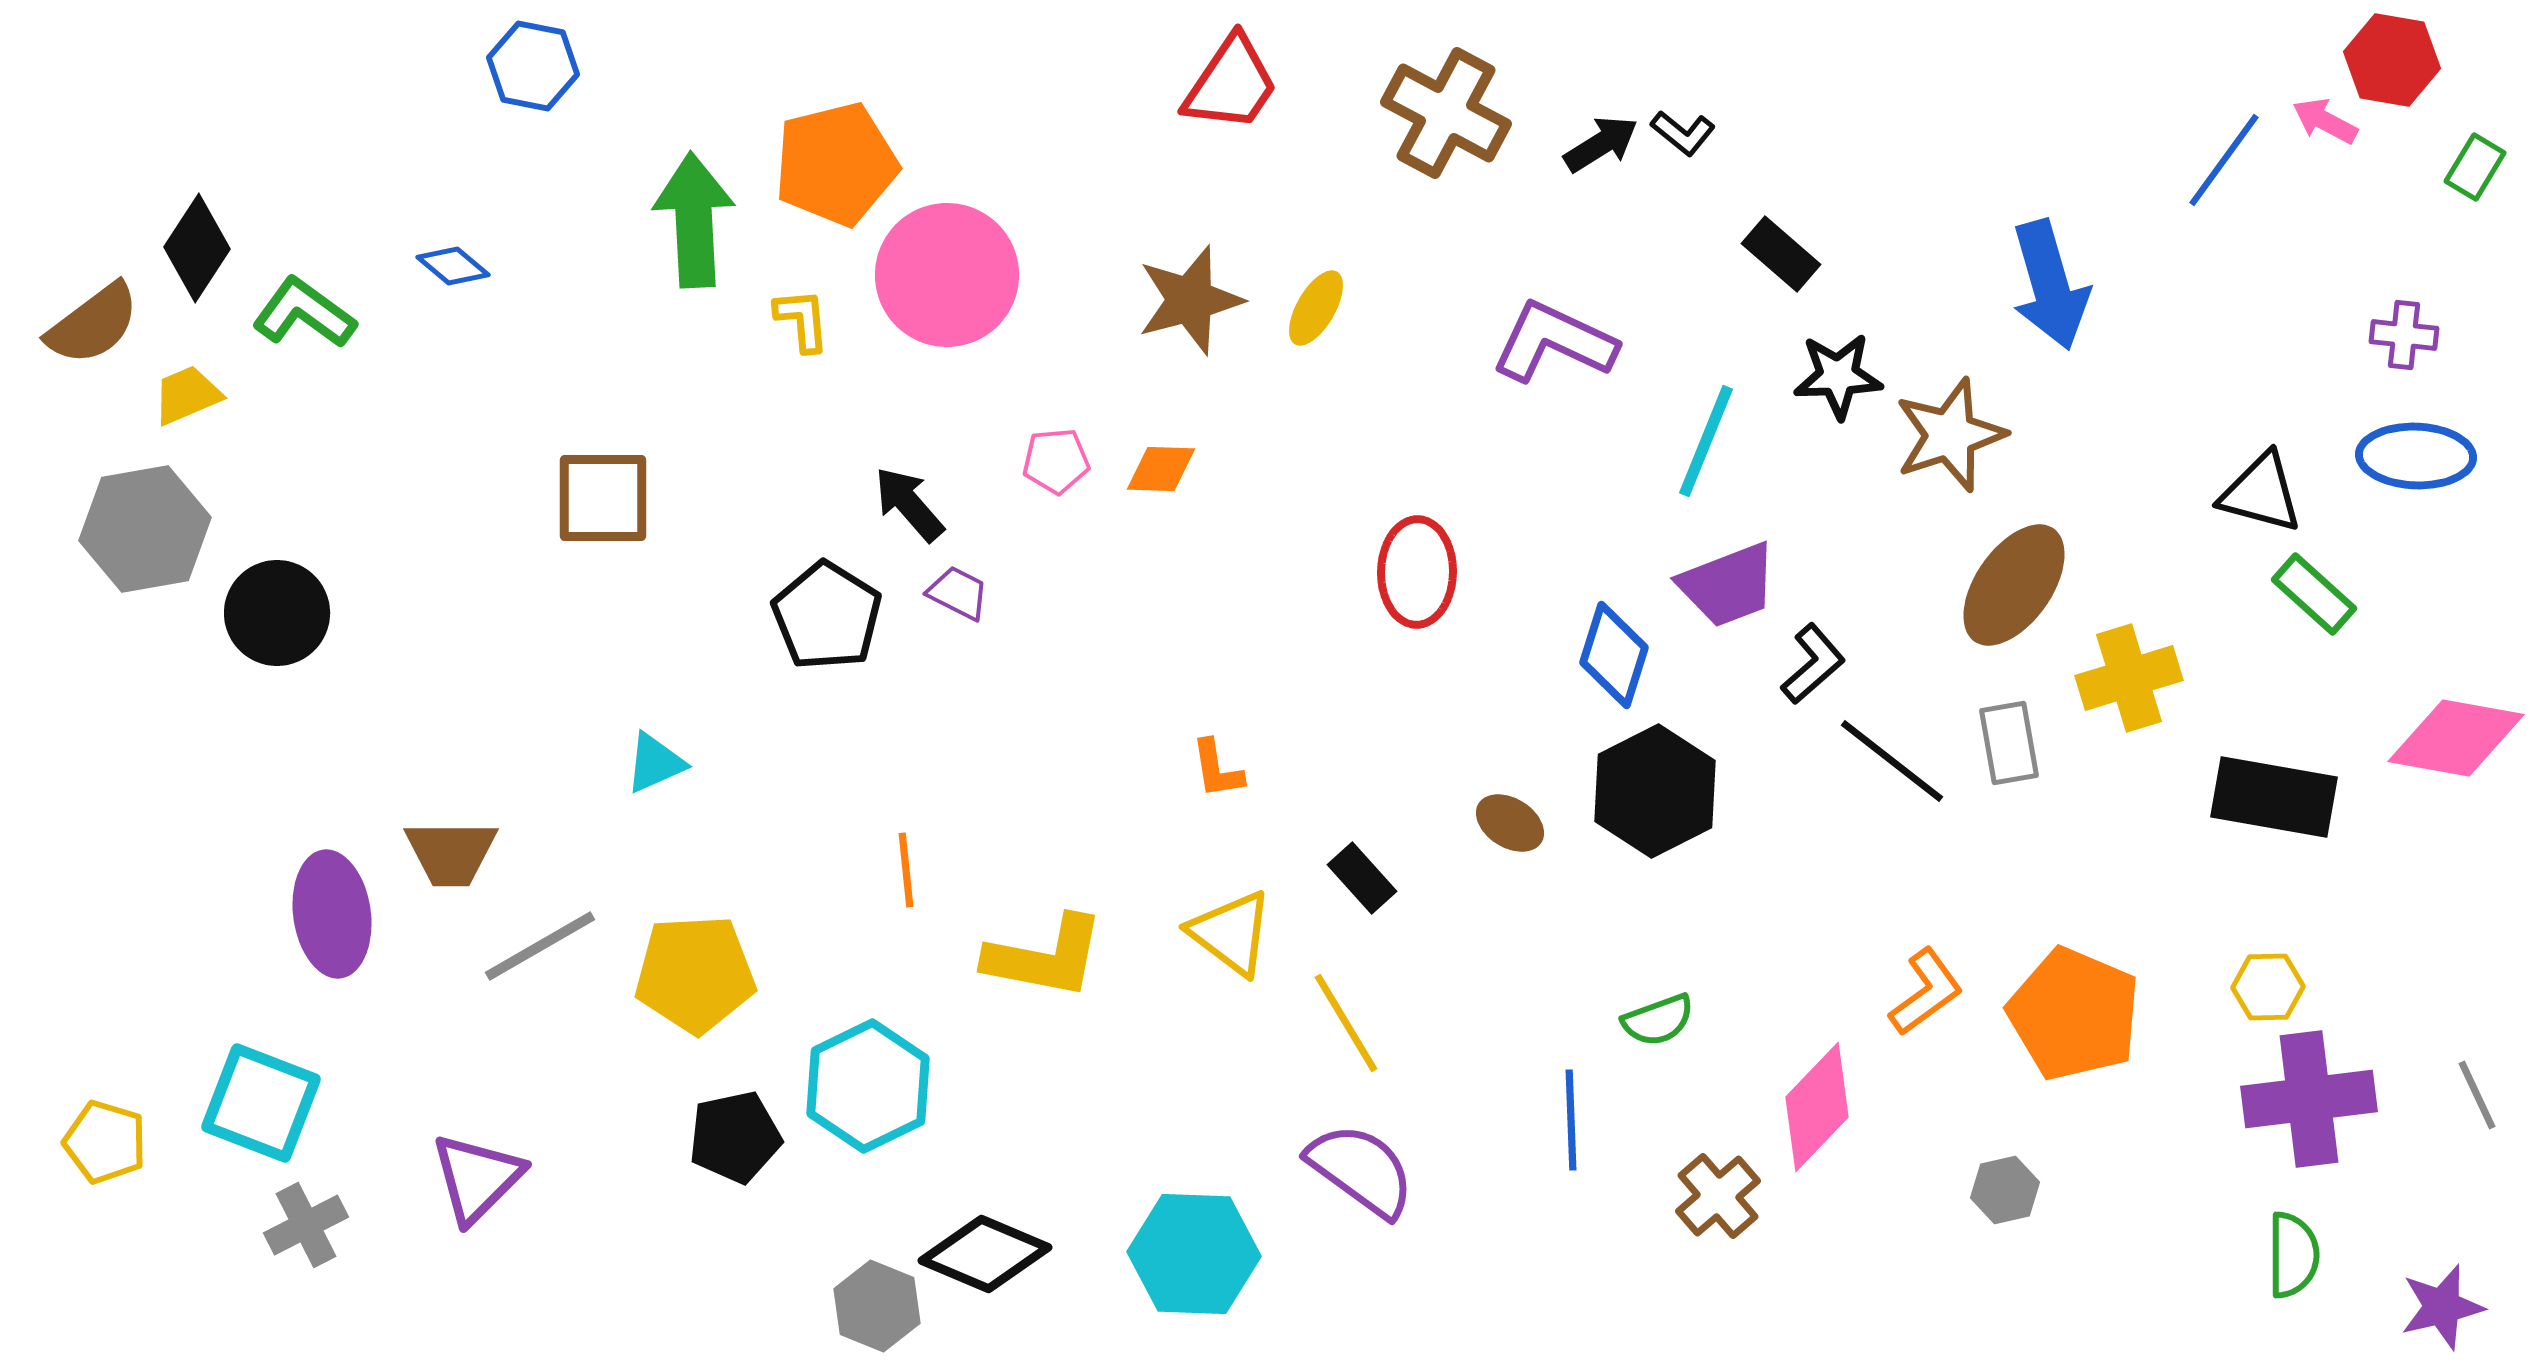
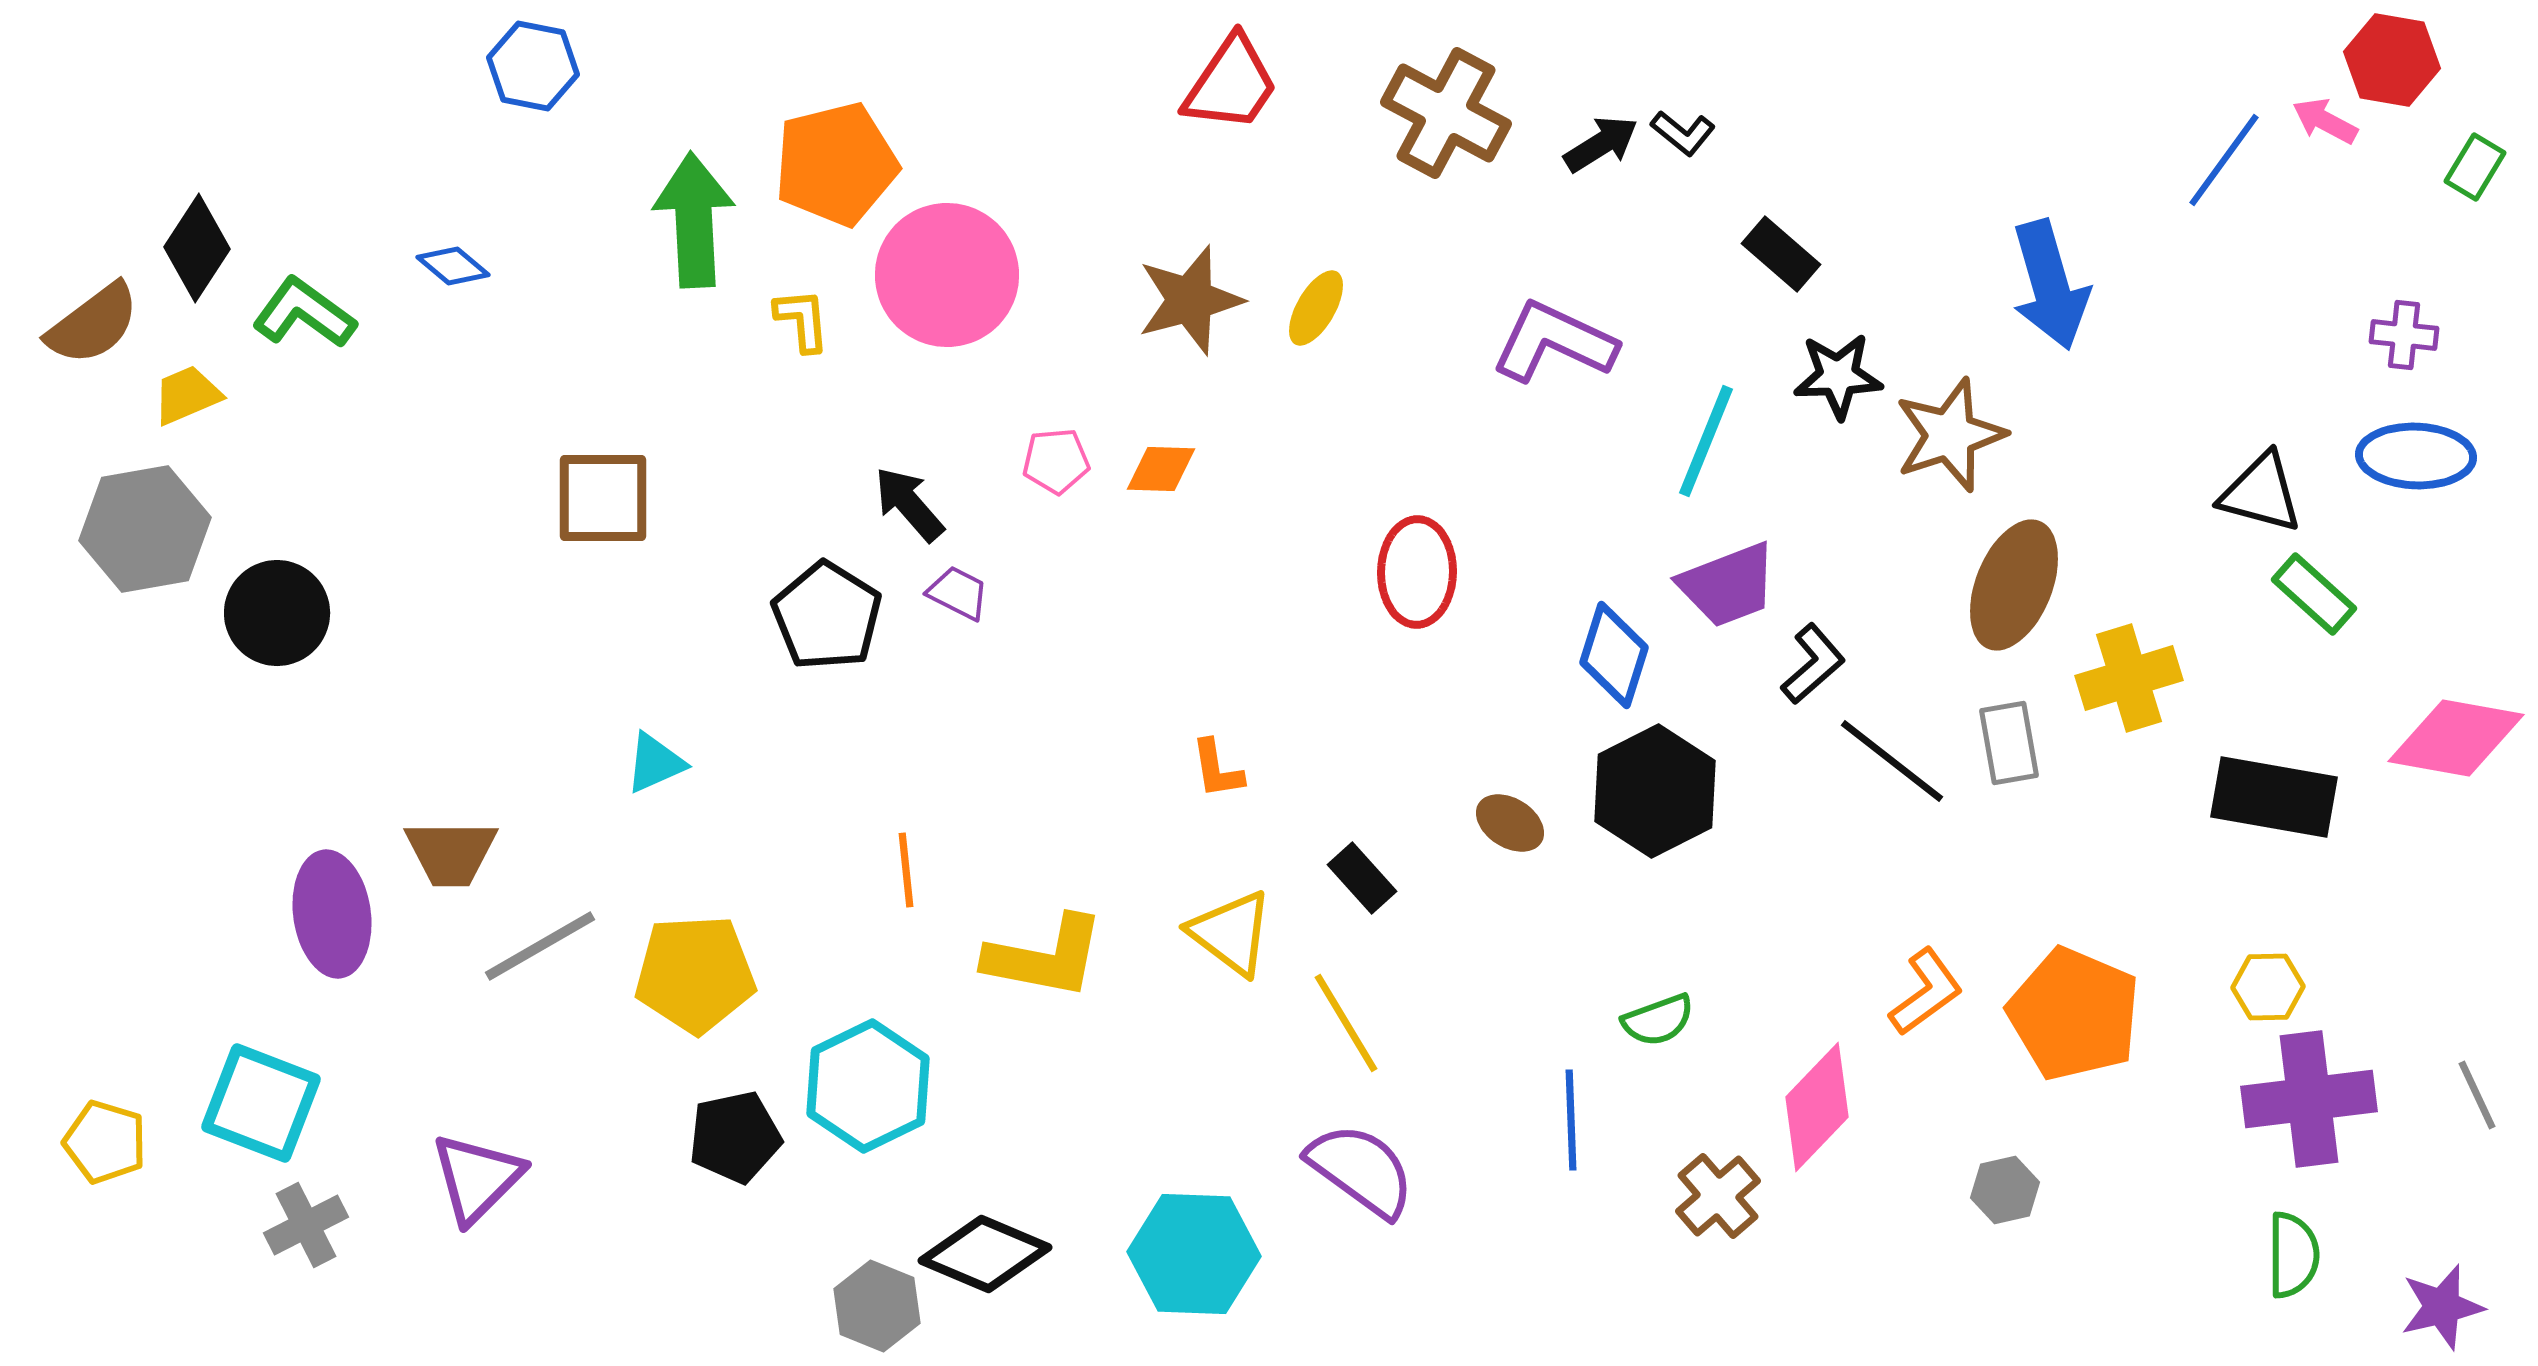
brown ellipse at (2014, 585): rotated 13 degrees counterclockwise
